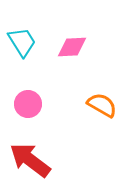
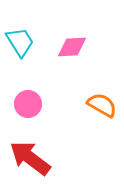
cyan trapezoid: moved 2 px left
red arrow: moved 2 px up
